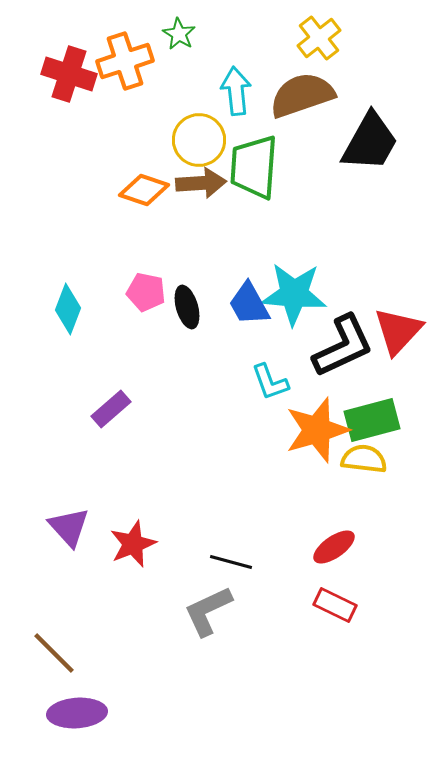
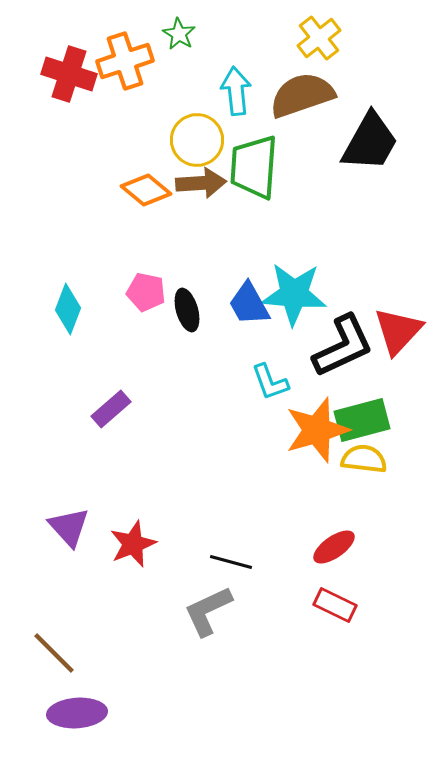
yellow circle: moved 2 px left
orange diamond: moved 2 px right; rotated 21 degrees clockwise
black ellipse: moved 3 px down
green rectangle: moved 10 px left
